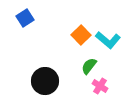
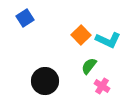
cyan L-shape: rotated 15 degrees counterclockwise
pink cross: moved 2 px right
